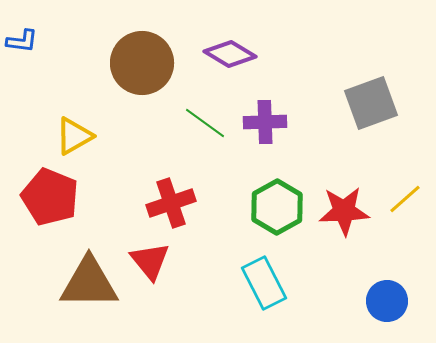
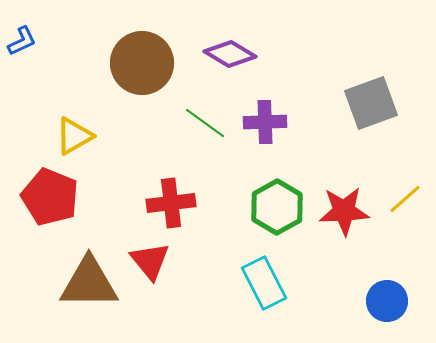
blue L-shape: rotated 32 degrees counterclockwise
red cross: rotated 12 degrees clockwise
